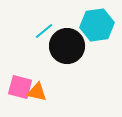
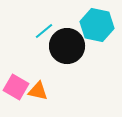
cyan hexagon: rotated 20 degrees clockwise
pink square: moved 4 px left; rotated 15 degrees clockwise
orange triangle: moved 1 px right, 1 px up
